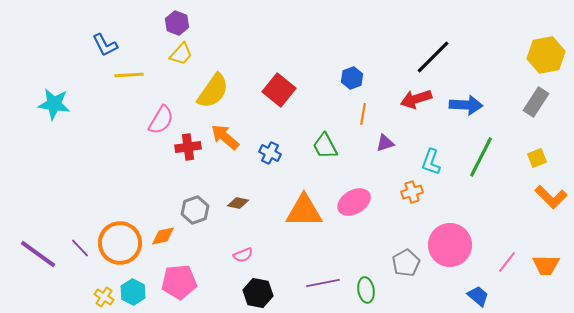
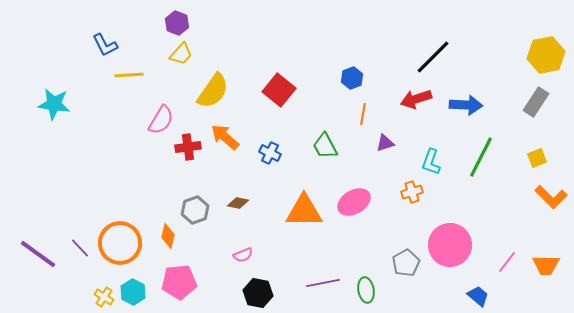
orange diamond at (163, 236): moved 5 px right; rotated 65 degrees counterclockwise
